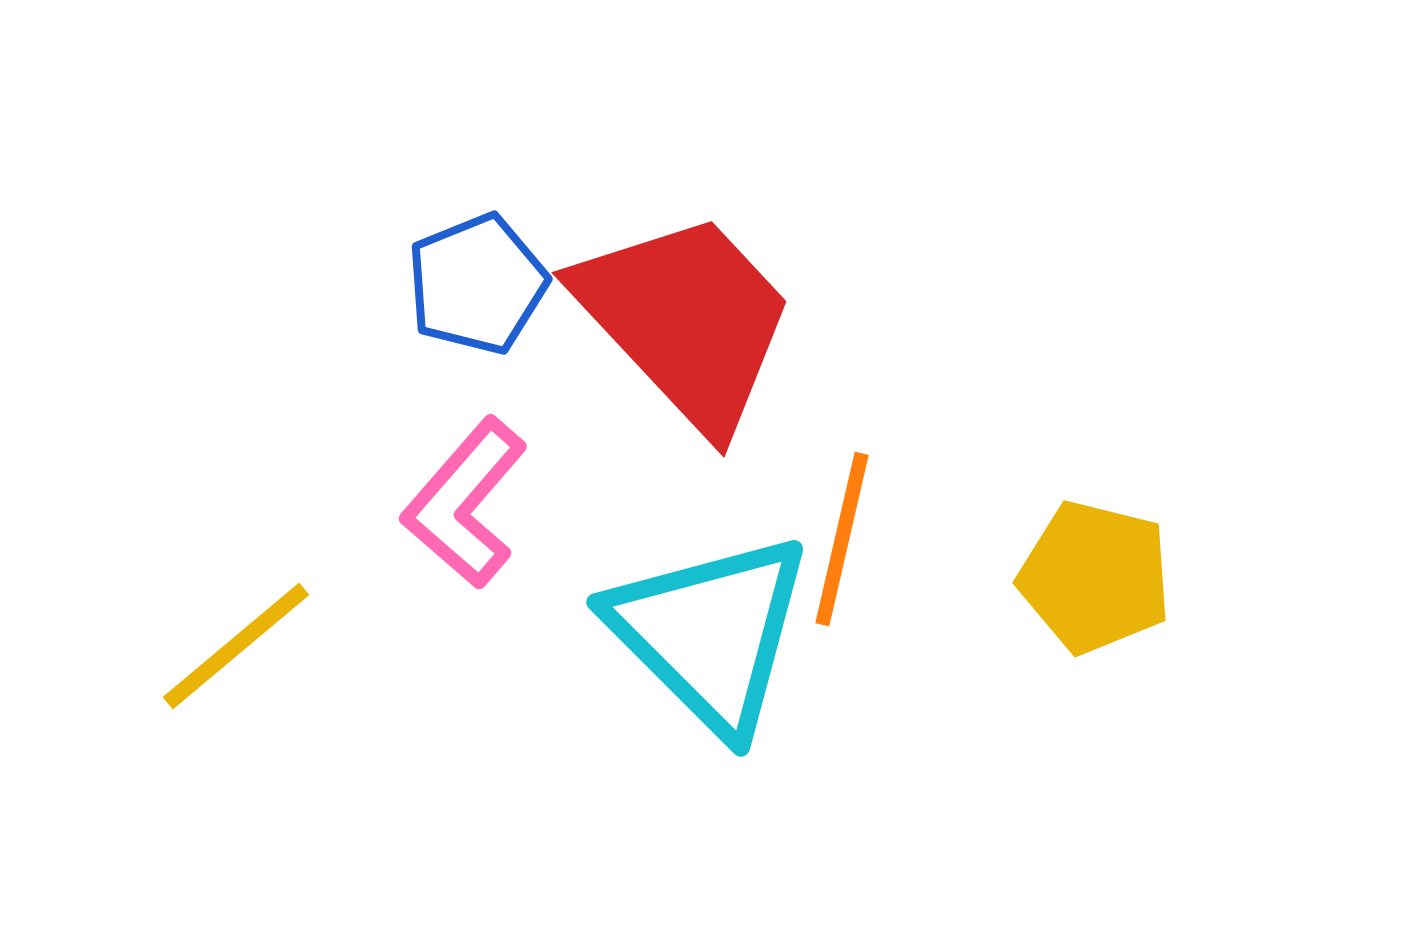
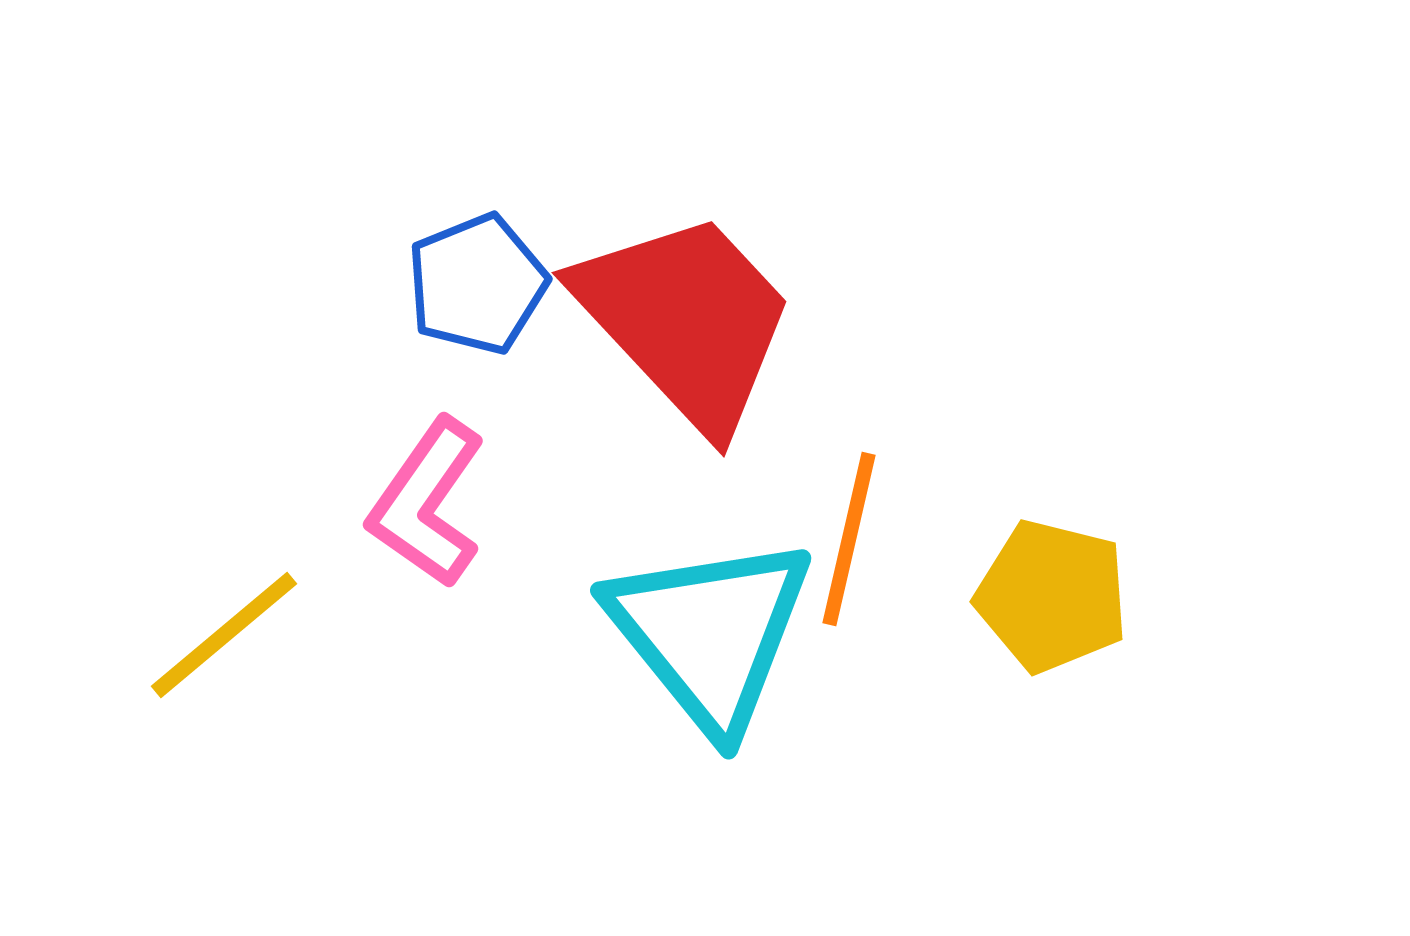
pink L-shape: moved 38 px left; rotated 6 degrees counterclockwise
orange line: moved 7 px right
yellow pentagon: moved 43 px left, 19 px down
cyan triangle: rotated 6 degrees clockwise
yellow line: moved 12 px left, 11 px up
